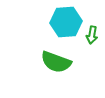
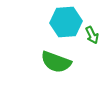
green arrow: rotated 36 degrees counterclockwise
